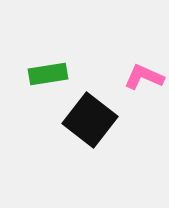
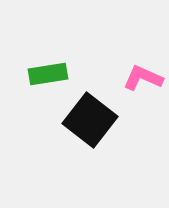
pink L-shape: moved 1 px left, 1 px down
